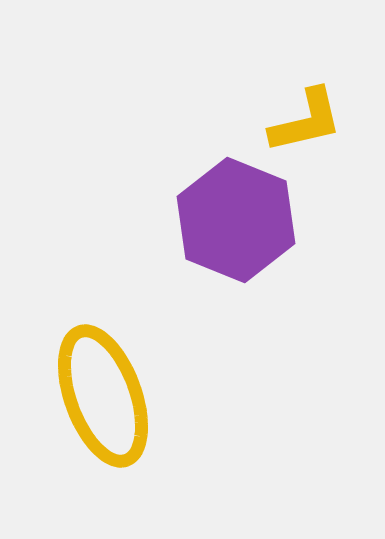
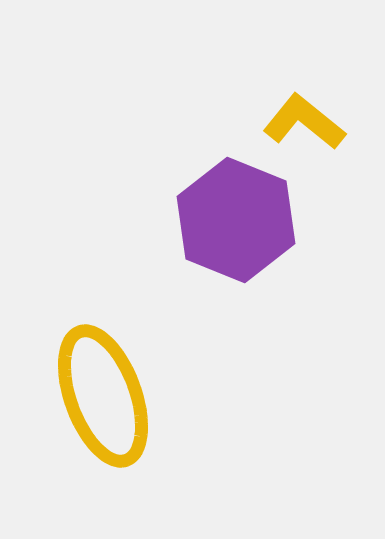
yellow L-shape: moved 2 px left, 1 px down; rotated 128 degrees counterclockwise
